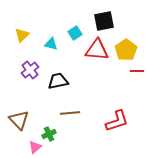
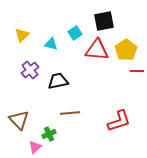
red L-shape: moved 2 px right
